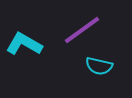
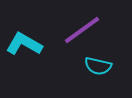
cyan semicircle: moved 1 px left
